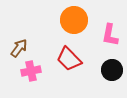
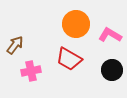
orange circle: moved 2 px right, 4 px down
pink L-shape: rotated 110 degrees clockwise
brown arrow: moved 4 px left, 3 px up
red trapezoid: rotated 16 degrees counterclockwise
